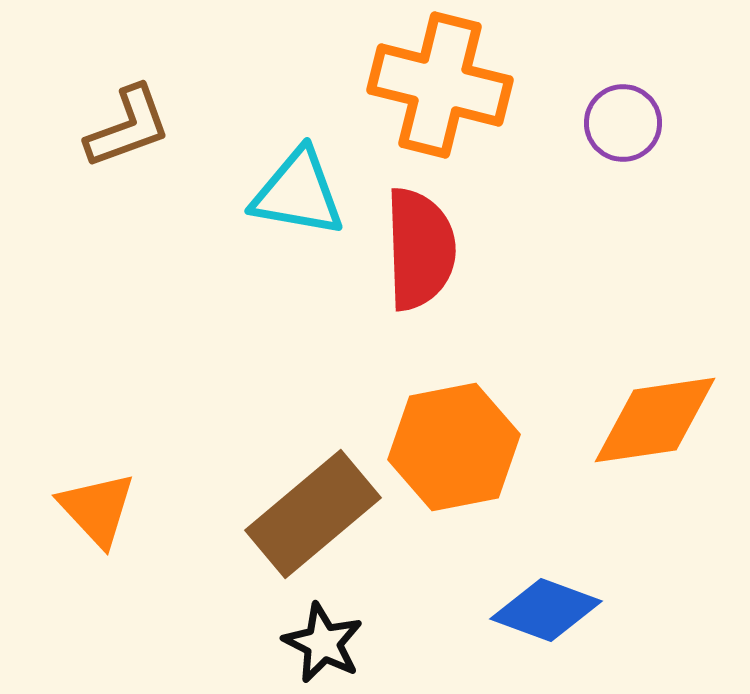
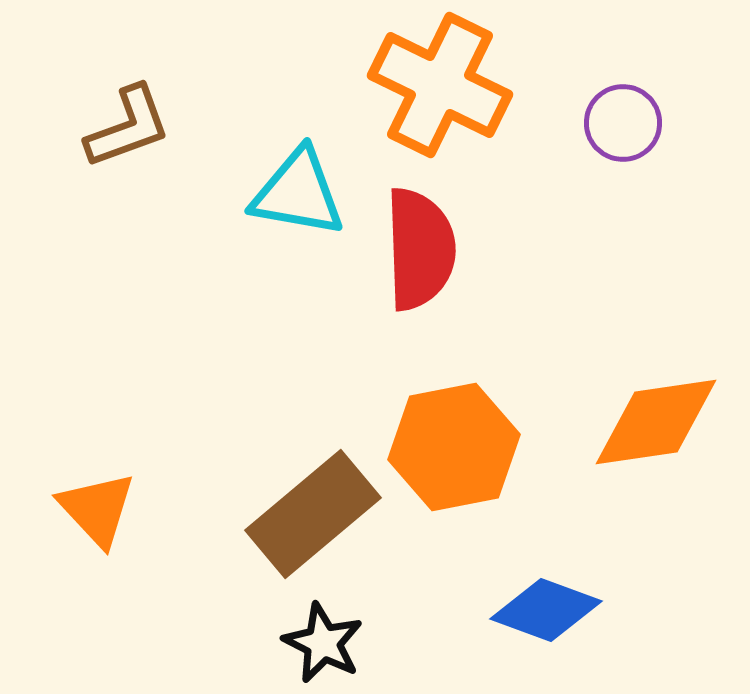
orange cross: rotated 12 degrees clockwise
orange diamond: moved 1 px right, 2 px down
